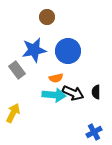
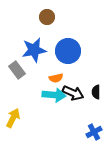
yellow arrow: moved 5 px down
